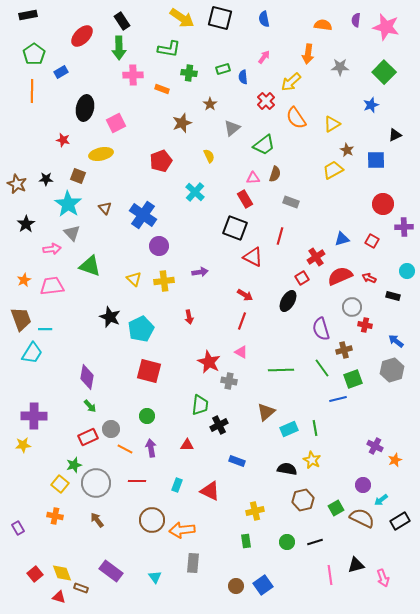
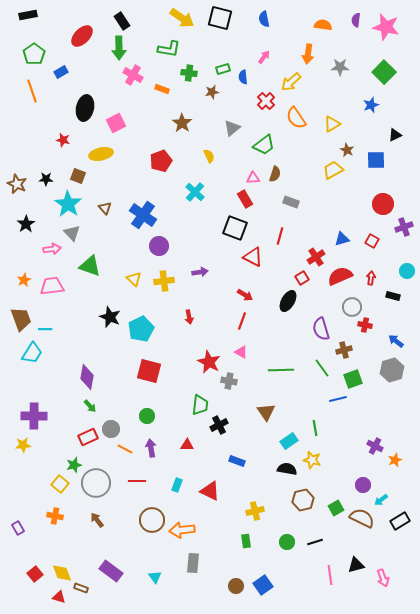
pink cross at (133, 75): rotated 30 degrees clockwise
orange line at (32, 91): rotated 20 degrees counterclockwise
brown star at (210, 104): moved 2 px right, 12 px up; rotated 24 degrees clockwise
brown star at (182, 123): rotated 18 degrees counterclockwise
purple cross at (404, 227): rotated 18 degrees counterclockwise
red arrow at (369, 278): moved 2 px right; rotated 72 degrees clockwise
brown triangle at (266, 412): rotated 24 degrees counterclockwise
cyan rectangle at (289, 429): moved 12 px down; rotated 12 degrees counterclockwise
yellow star at (312, 460): rotated 12 degrees counterclockwise
